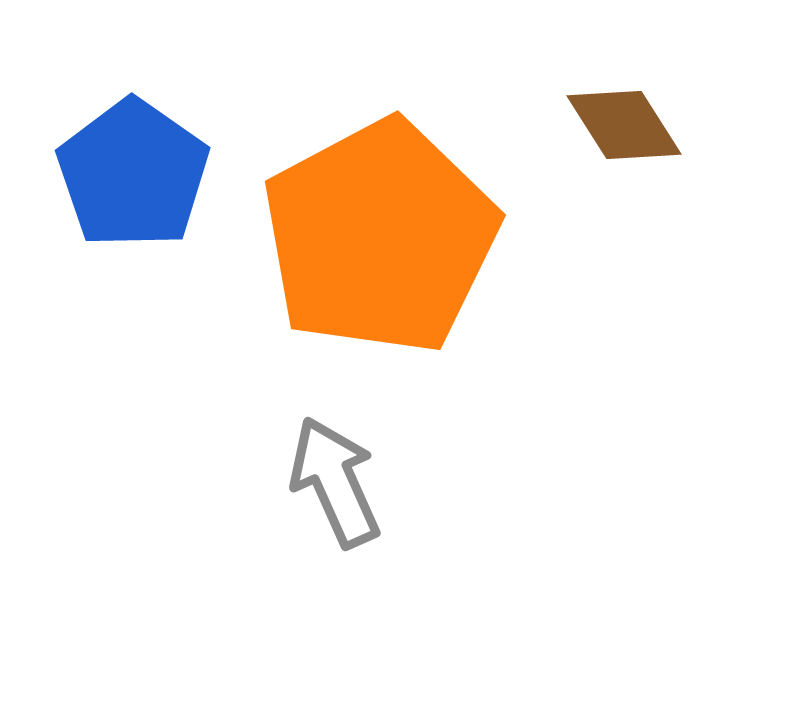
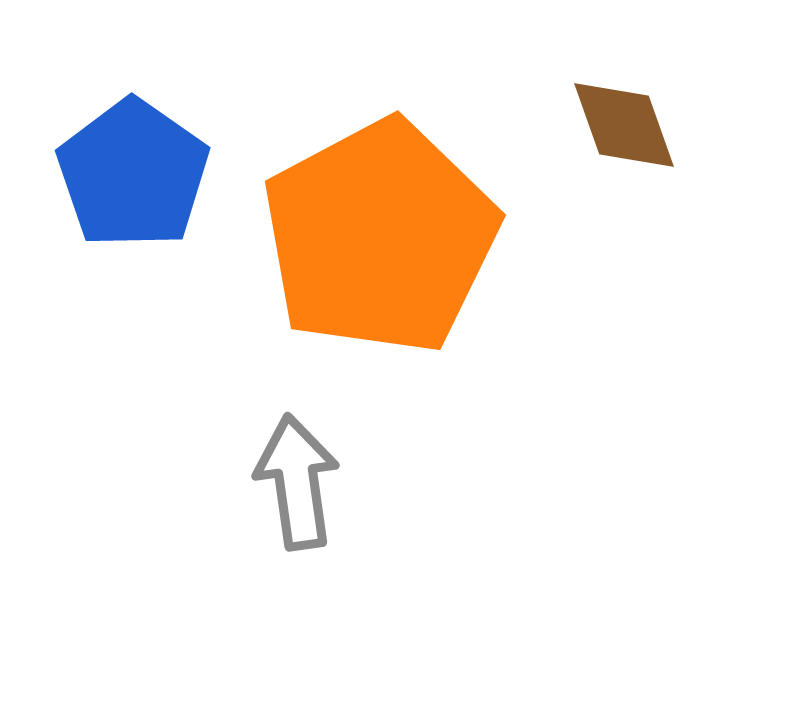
brown diamond: rotated 13 degrees clockwise
gray arrow: moved 38 px left; rotated 16 degrees clockwise
